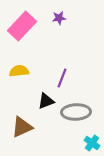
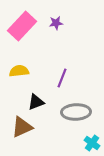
purple star: moved 3 px left, 5 px down
black triangle: moved 10 px left, 1 px down
